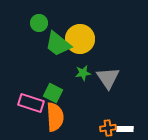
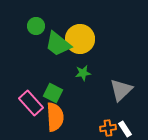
green circle: moved 3 px left, 3 px down
gray triangle: moved 13 px right, 12 px down; rotated 20 degrees clockwise
pink rectangle: rotated 30 degrees clockwise
white rectangle: rotated 56 degrees clockwise
